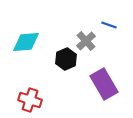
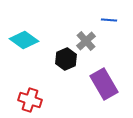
blue line: moved 5 px up; rotated 14 degrees counterclockwise
cyan diamond: moved 2 px left, 2 px up; rotated 40 degrees clockwise
